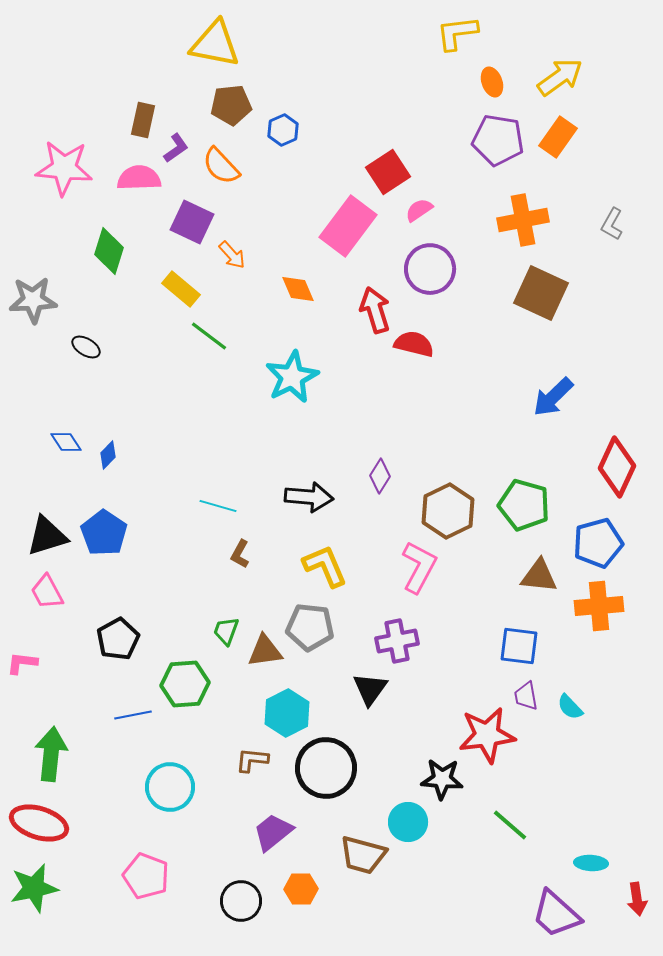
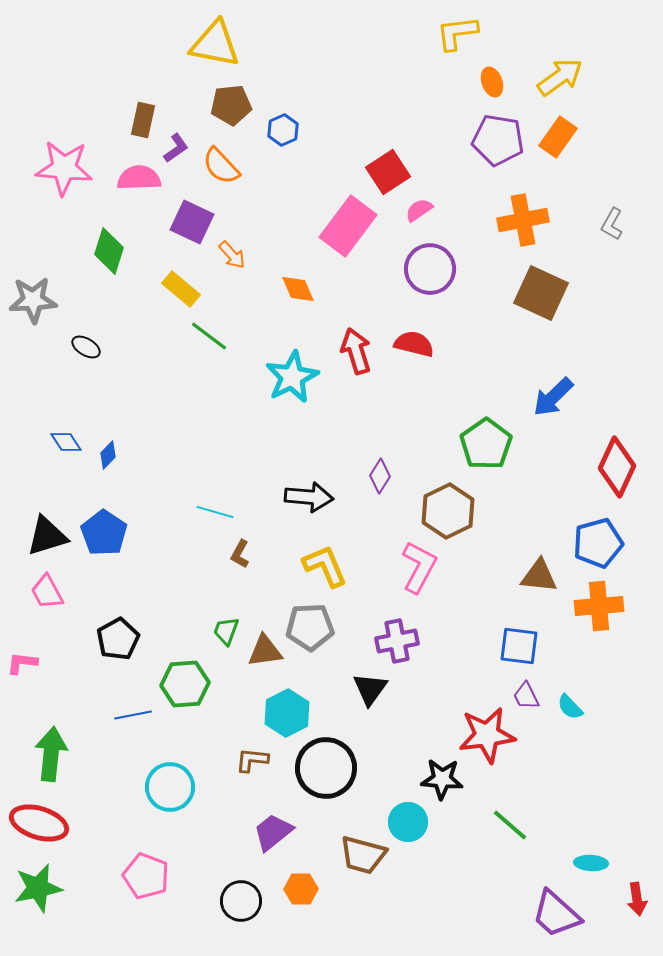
red arrow at (375, 310): moved 19 px left, 41 px down
green pentagon at (524, 505): moved 38 px left, 61 px up; rotated 21 degrees clockwise
cyan line at (218, 506): moved 3 px left, 6 px down
gray pentagon at (310, 627): rotated 9 degrees counterclockwise
purple trapezoid at (526, 696): rotated 16 degrees counterclockwise
green star at (34, 888): moved 4 px right
